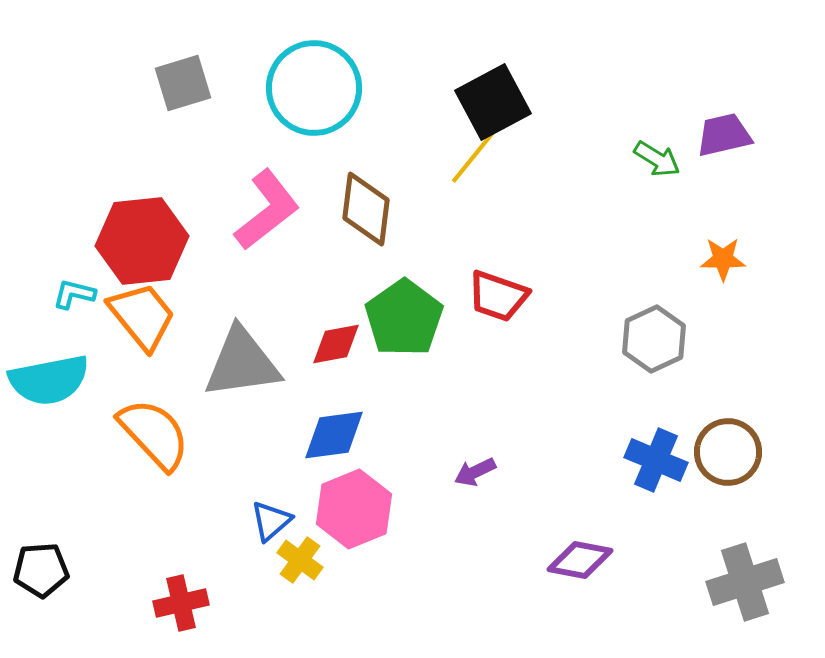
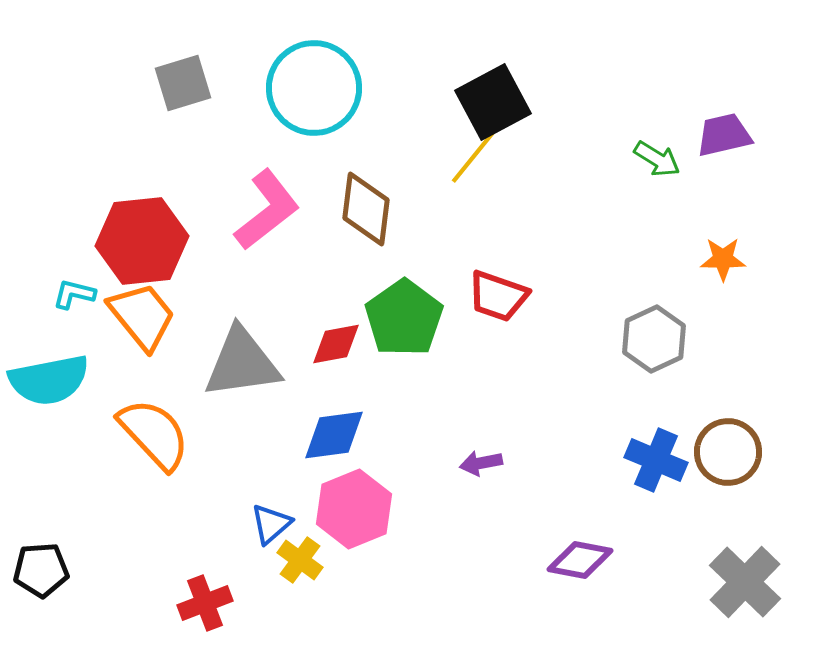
purple arrow: moved 6 px right, 9 px up; rotated 15 degrees clockwise
blue triangle: moved 3 px down
gray cross: rotated 28 degrees counterclockwise
red cross: moved 24 px right; rotated 8 degrees counterclockwise
